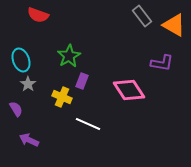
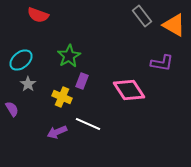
cyan ellipse: rotated 70 degrees clockwise
purple semicircle: moved 4 px left
purple arrow: moved 28 px right, 8 px up; rotated 48 degrees counterclockwise
